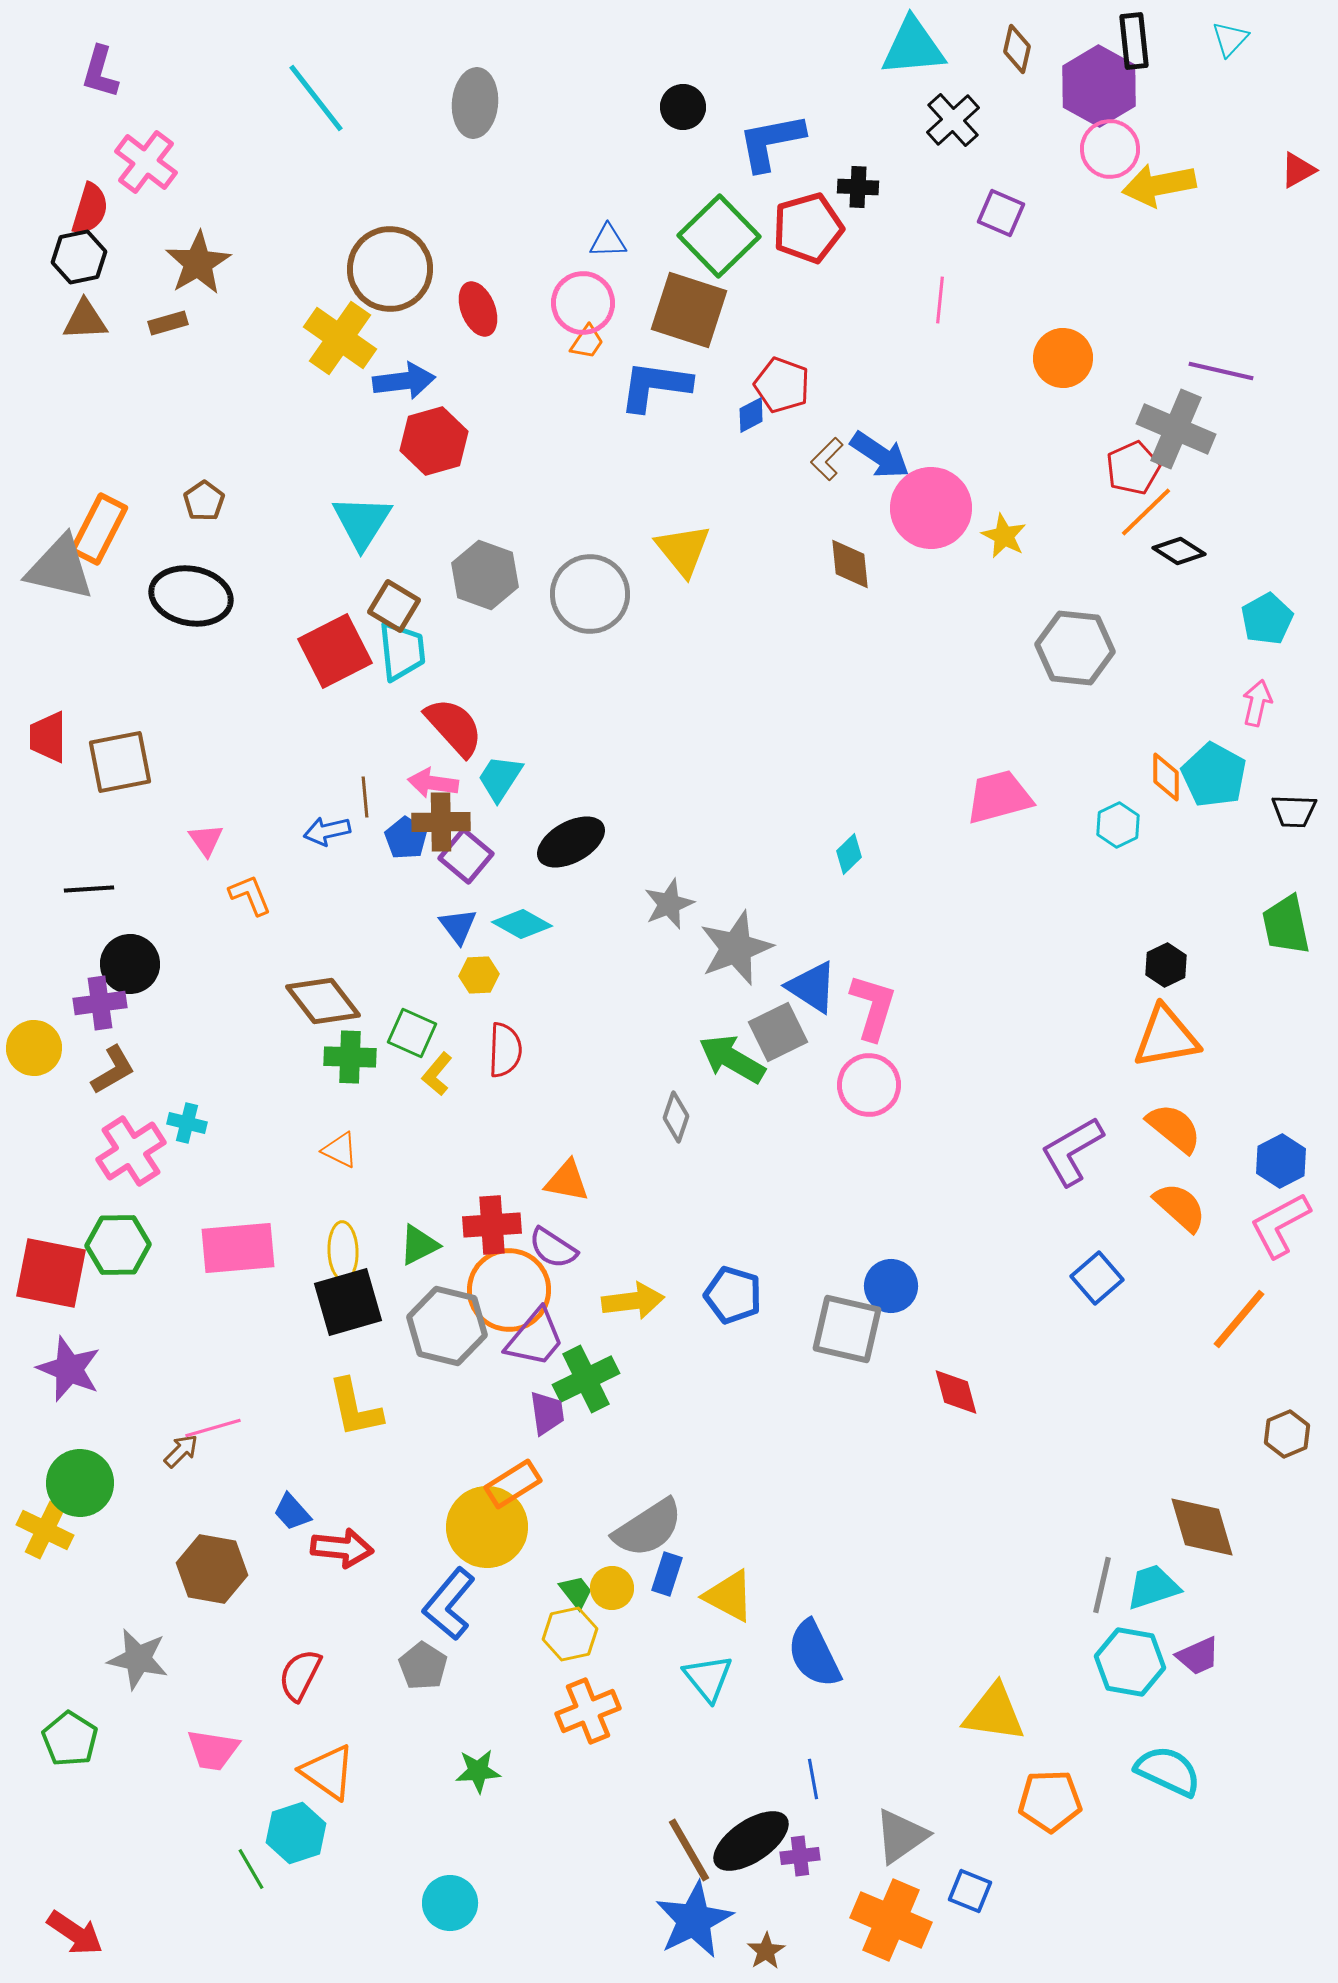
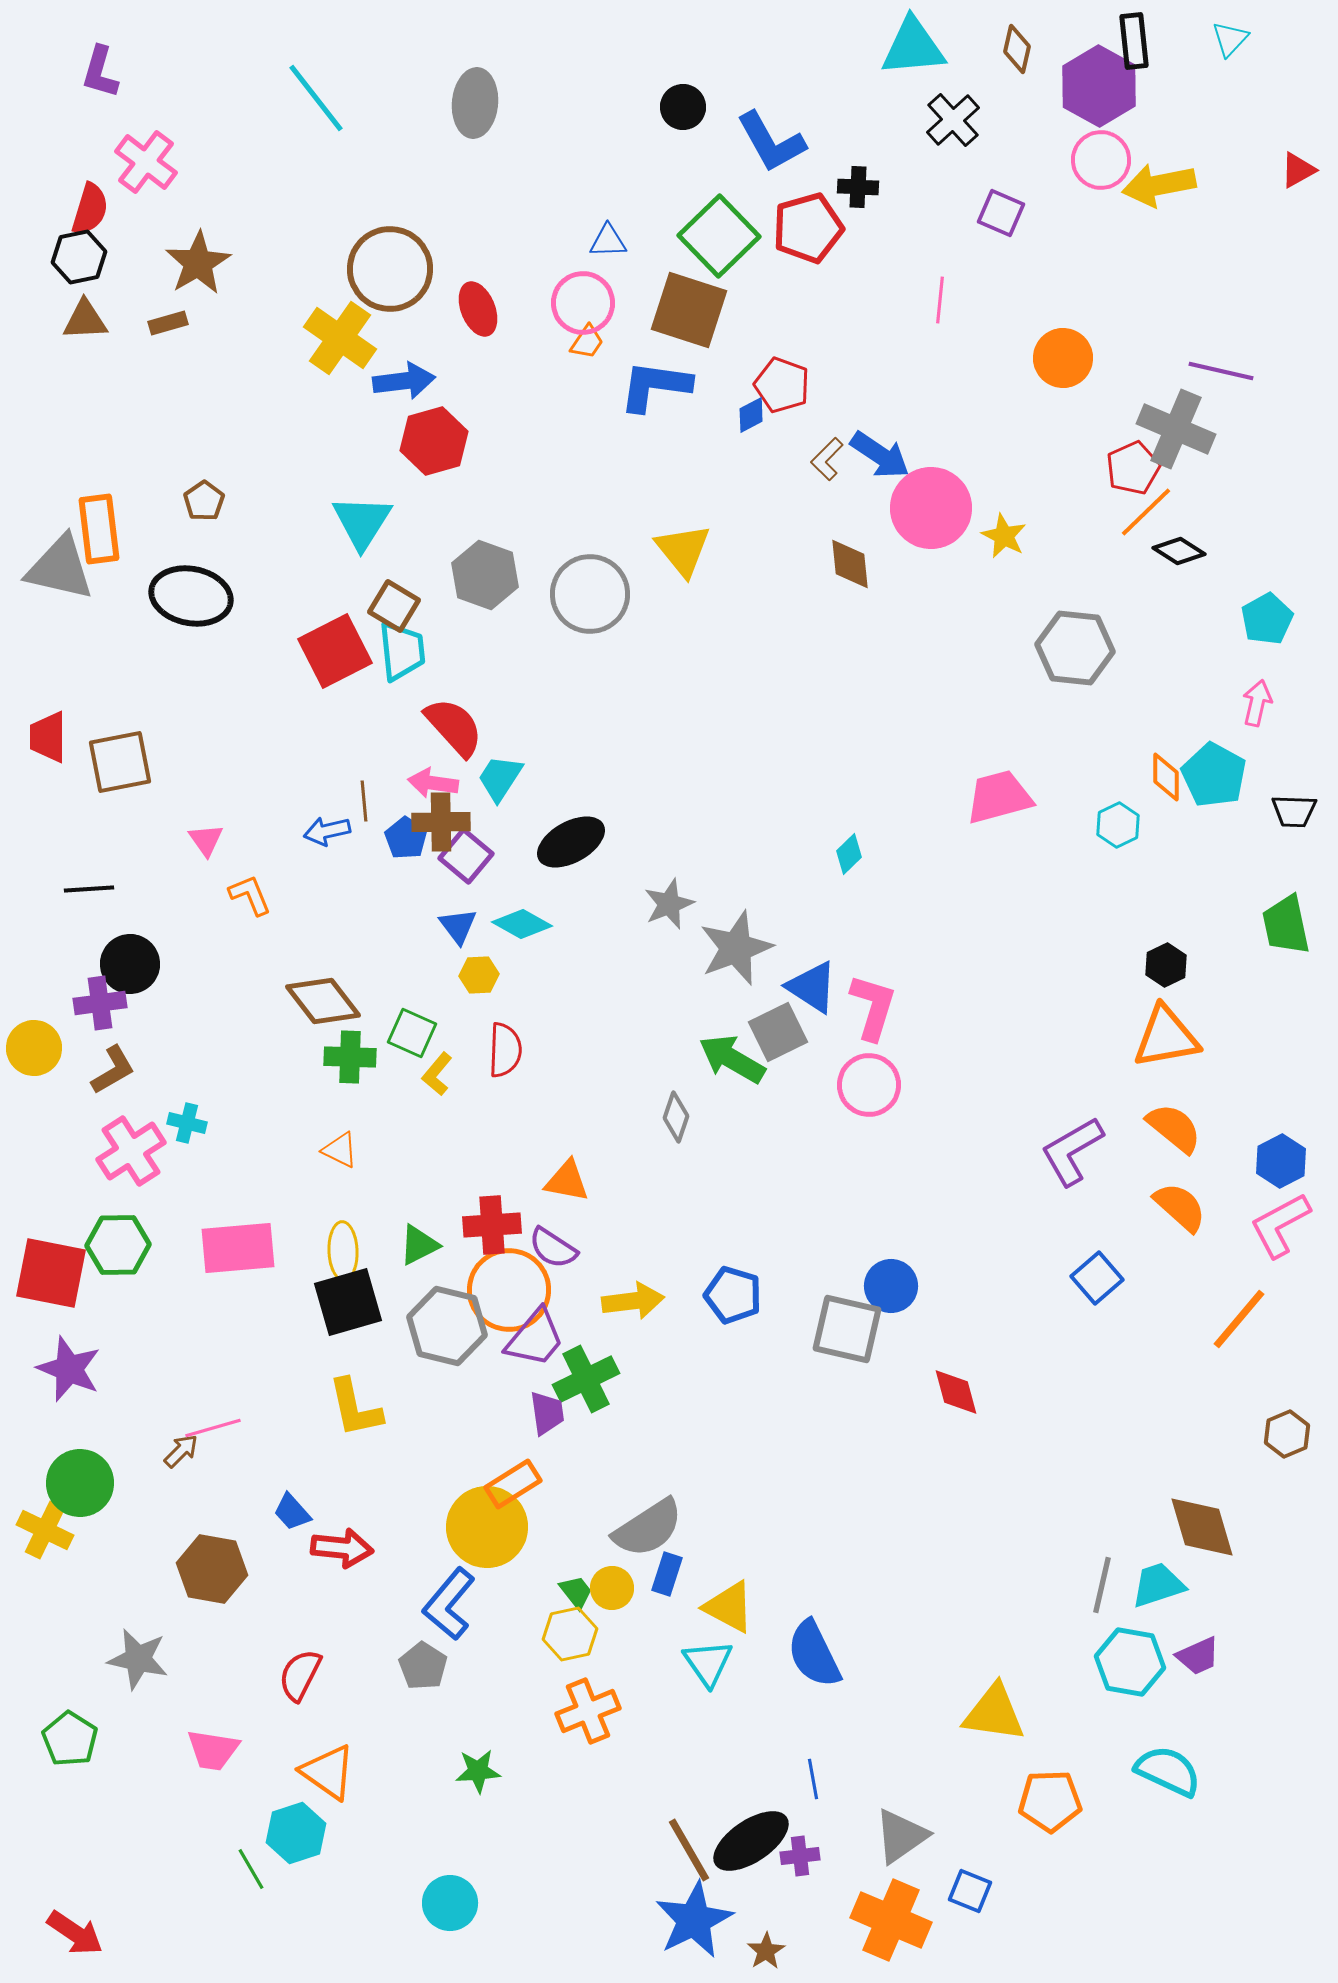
blue L-shape at (771, 142): rotated 108 degrees counterclockwise
pink circle at (1110, 149): moved 9 px left, 11 px down
orange rectangle at (99, 529): rotated 34 degrees counterclockwise
brown line at (365, 797): moved 1 px left, 4 px down
cyan trapezoid at (1153, 1587): moved 5 px right, 2 px up
yellow triangle at (729, 1596): moved 11 px down
cyan triangle at (708, 1678): moved 15 px up; rotated 4 degrees clockwise
